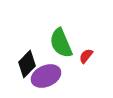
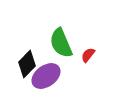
red semicircle: moved 2 px right, 1 px up
purple ellipse: rotated 12 degrees counterclockwise
